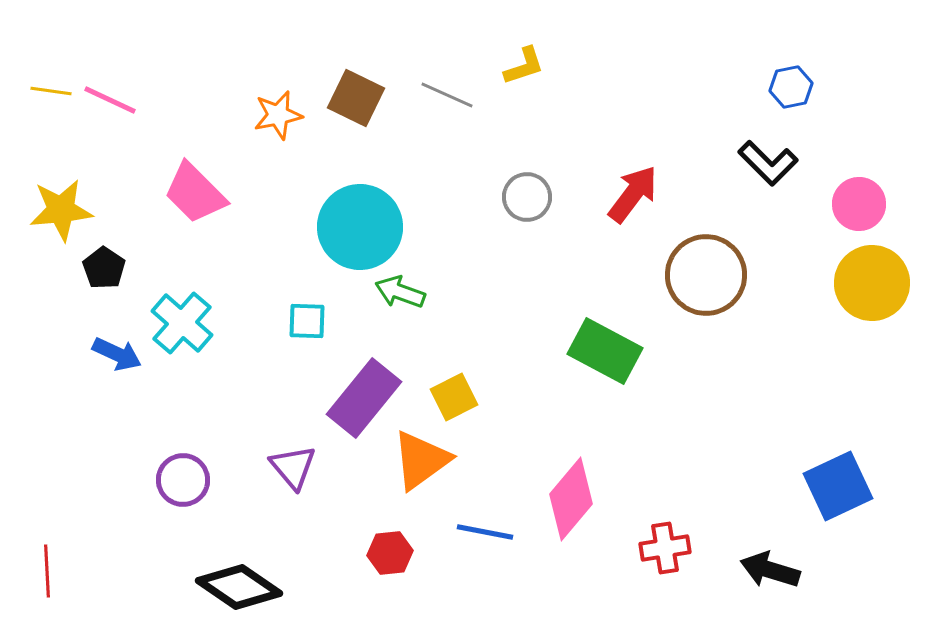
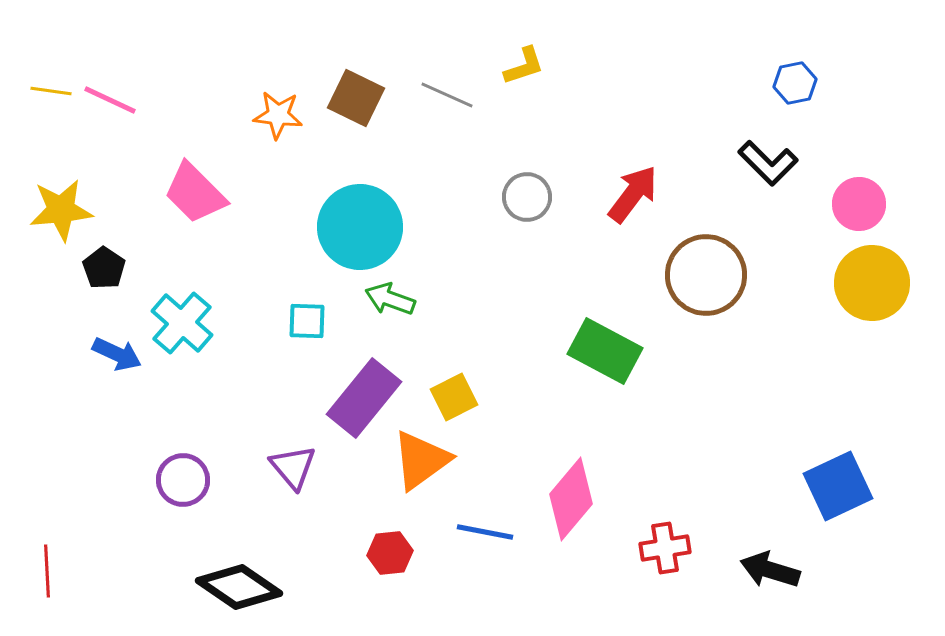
blue hexagon: moved 4 px right, 4 px up
orange star: rotated 18 degrees clockwise
green arrow: moved 10 px left, 7 px down
